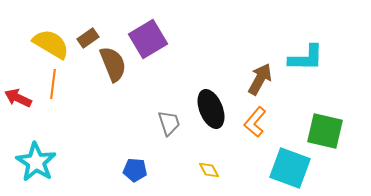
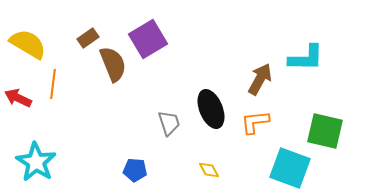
yellow semicircle: moved 23 px left
orange L-shape: rotated 44 degrees clockwise
